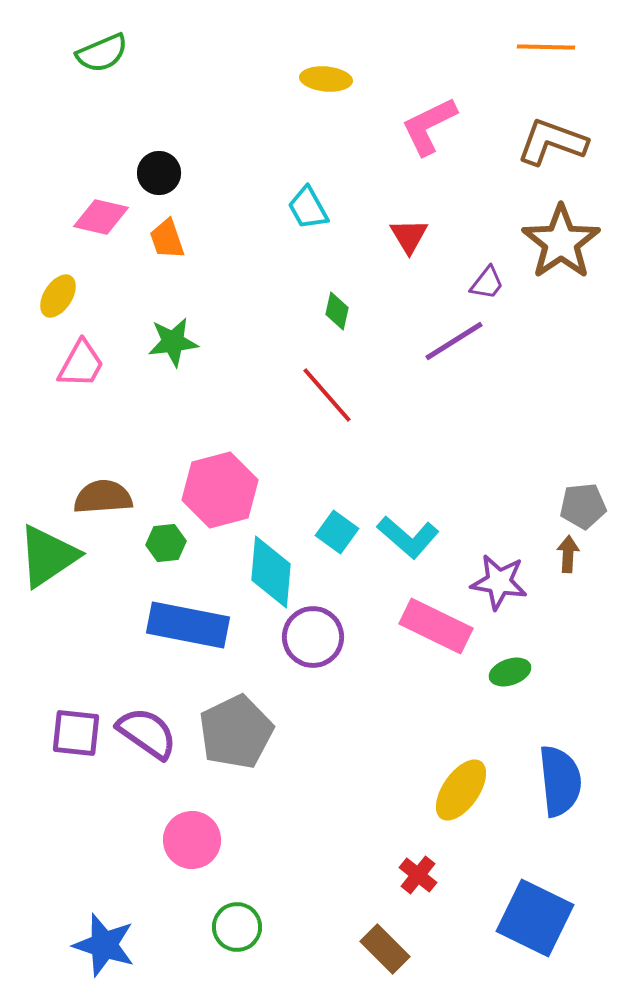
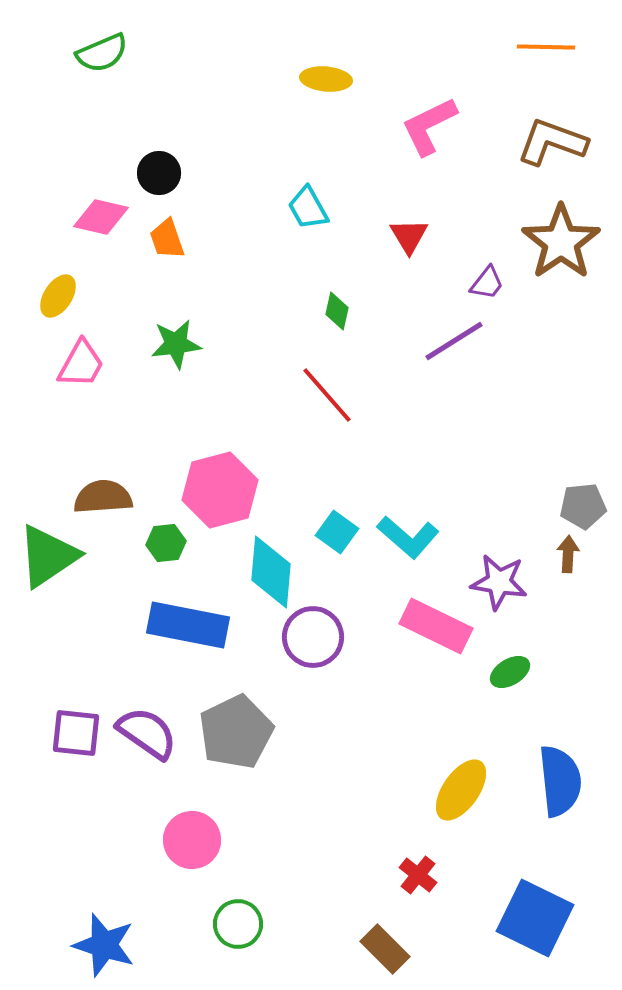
green star at (173, 342): moved 3 px right, 2 px down
green ellipse at (510, 672): rotated 12 degrees counterclockwise
green circle at (237, 927): moved 1 px right, 3 px up
